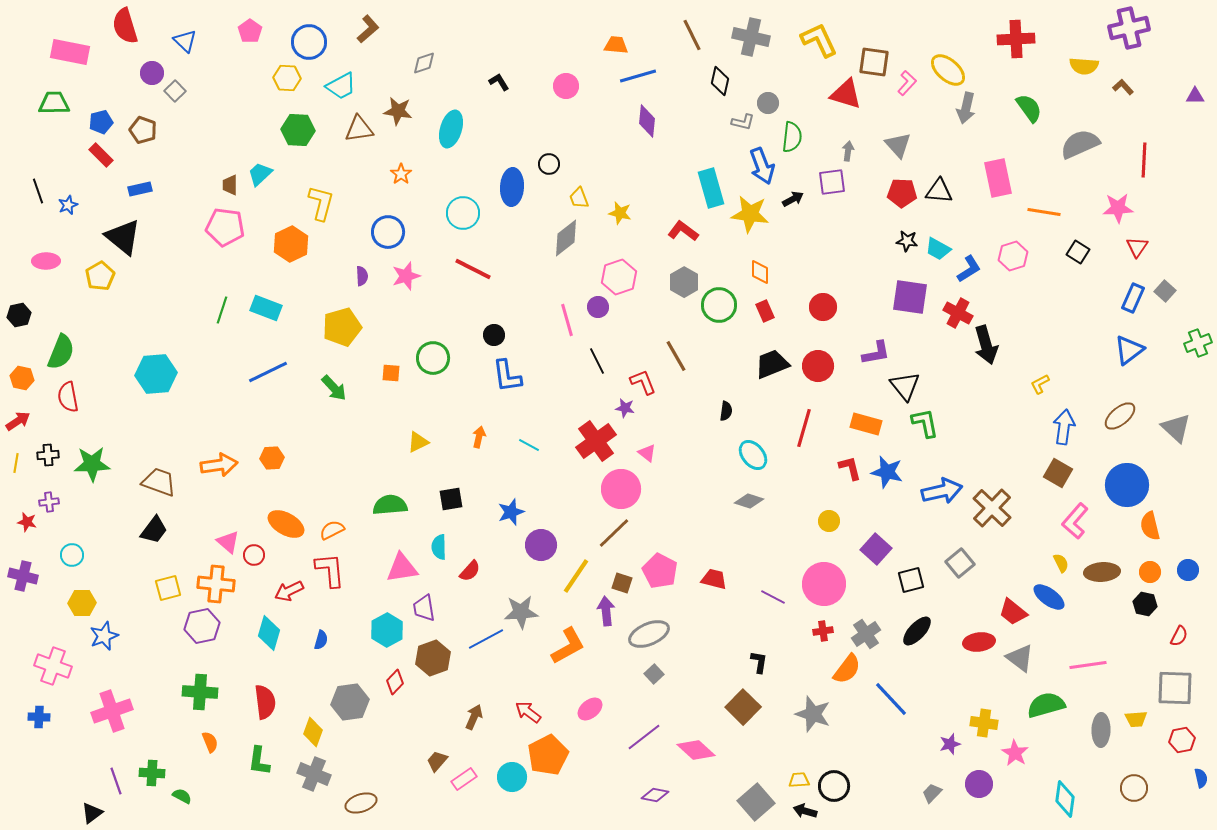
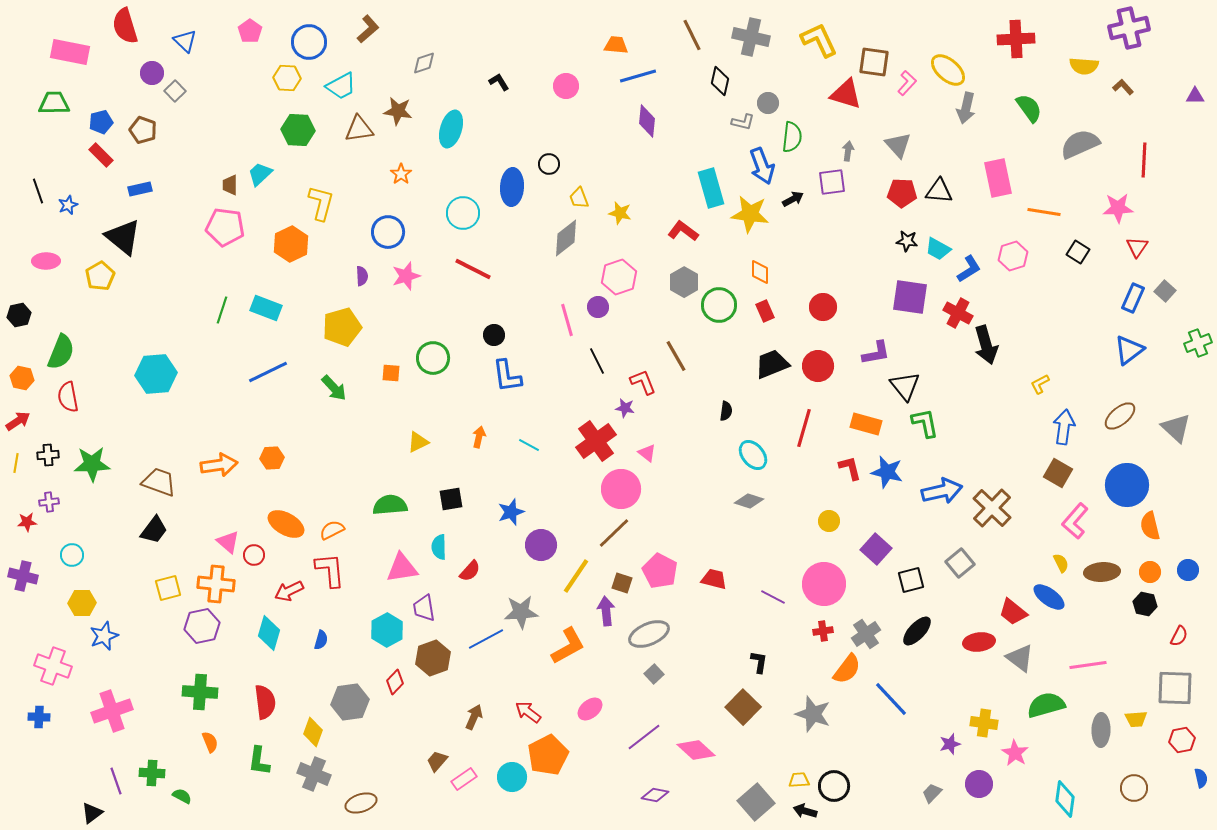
red star at (27, 522): rotated 18 degrees counterclockwise
